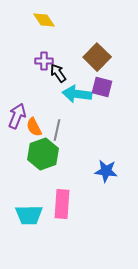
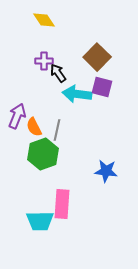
cyan trapezoid: moved 11 px right, 6 px down
